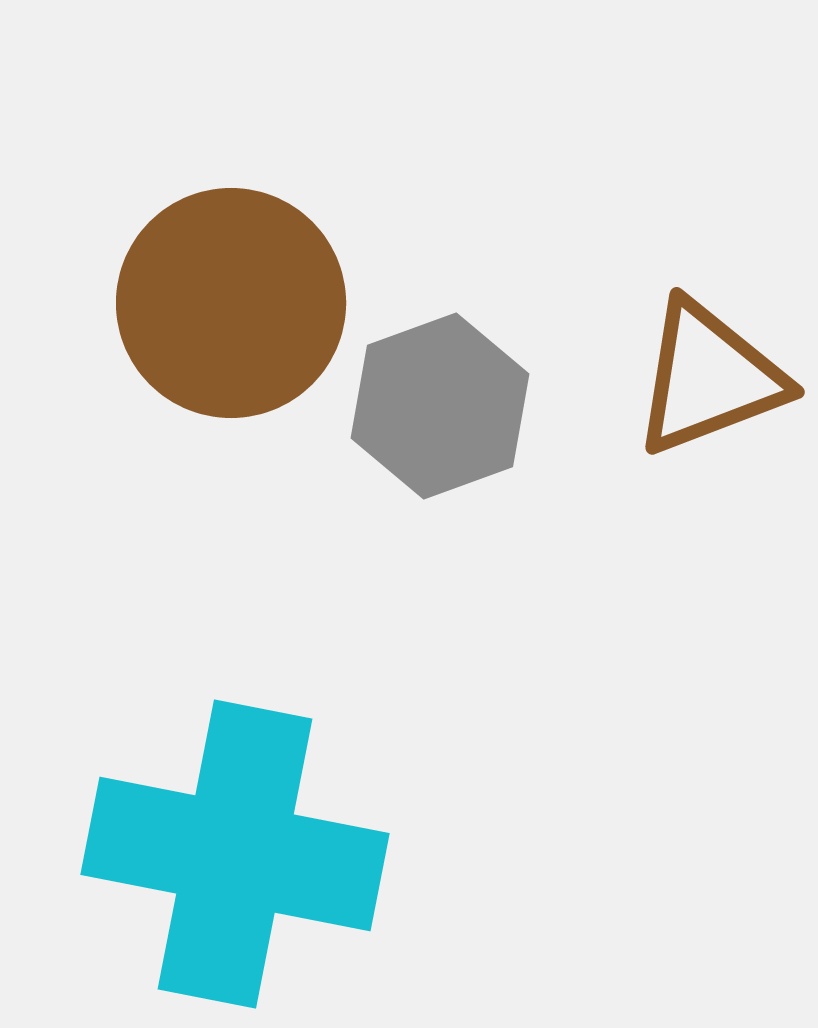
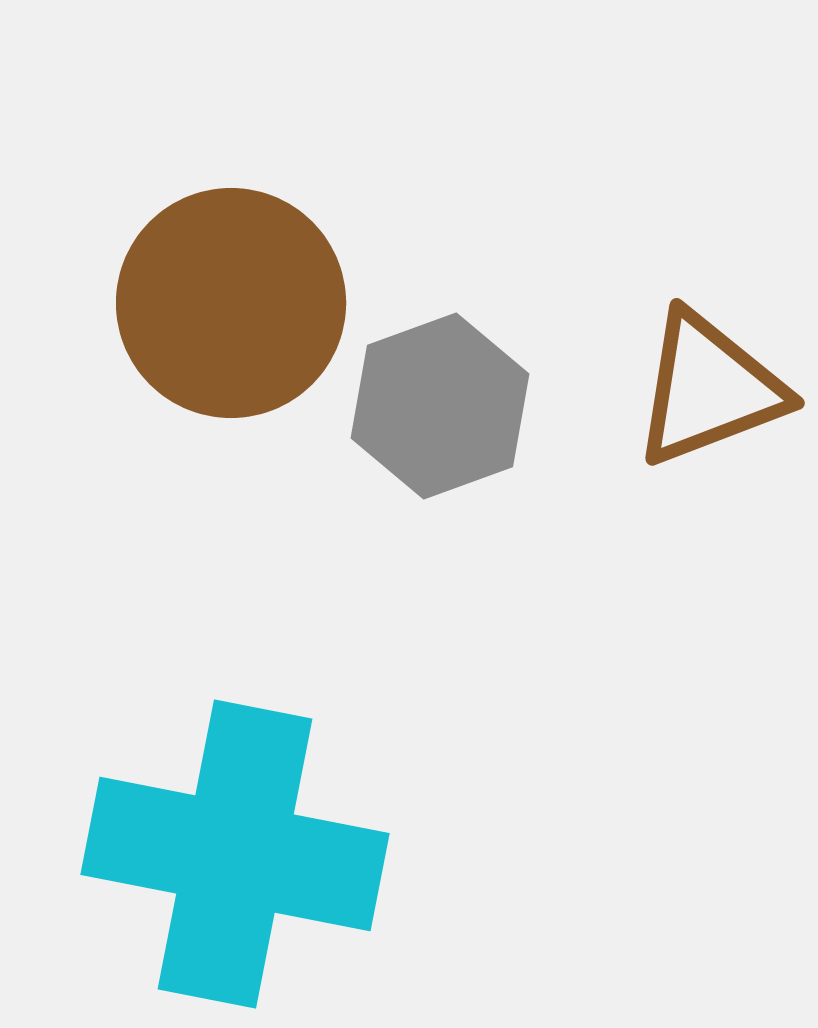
brown triangle: moved 11 px down
